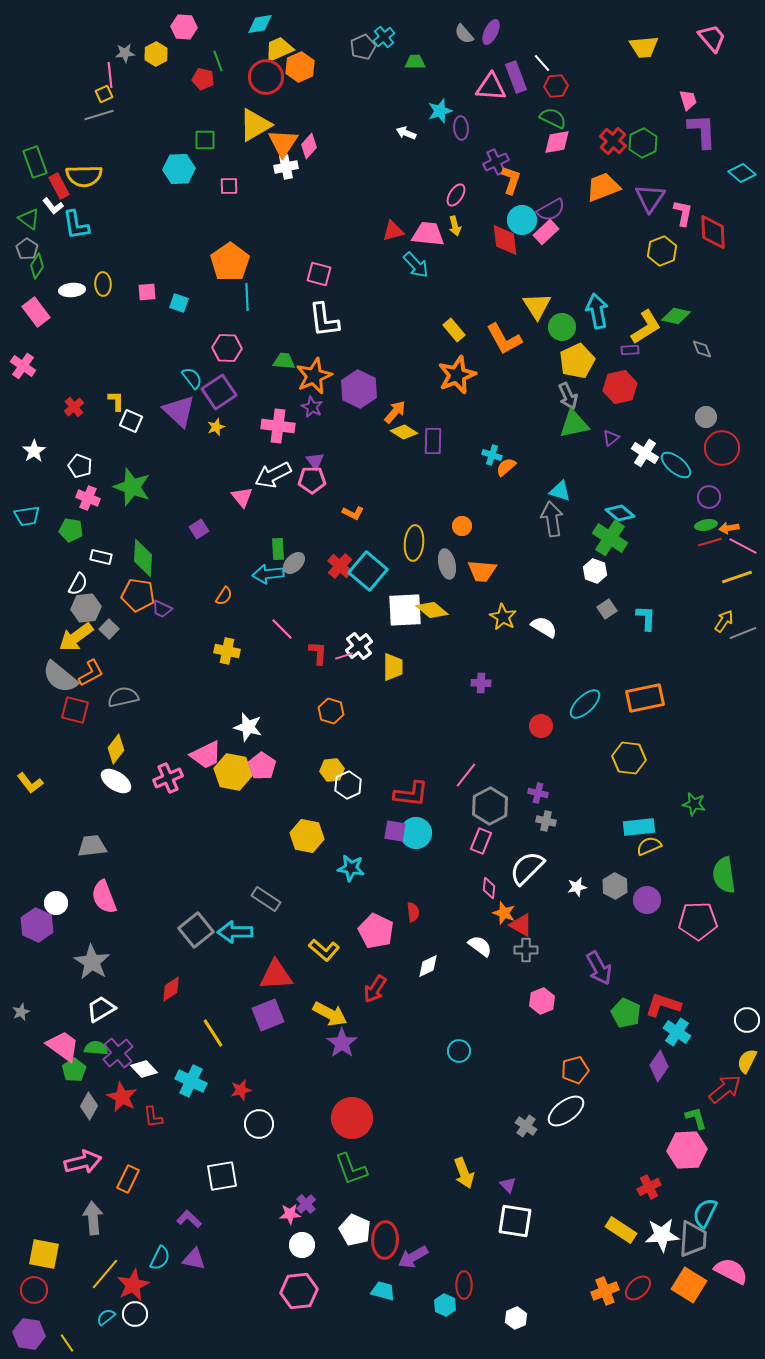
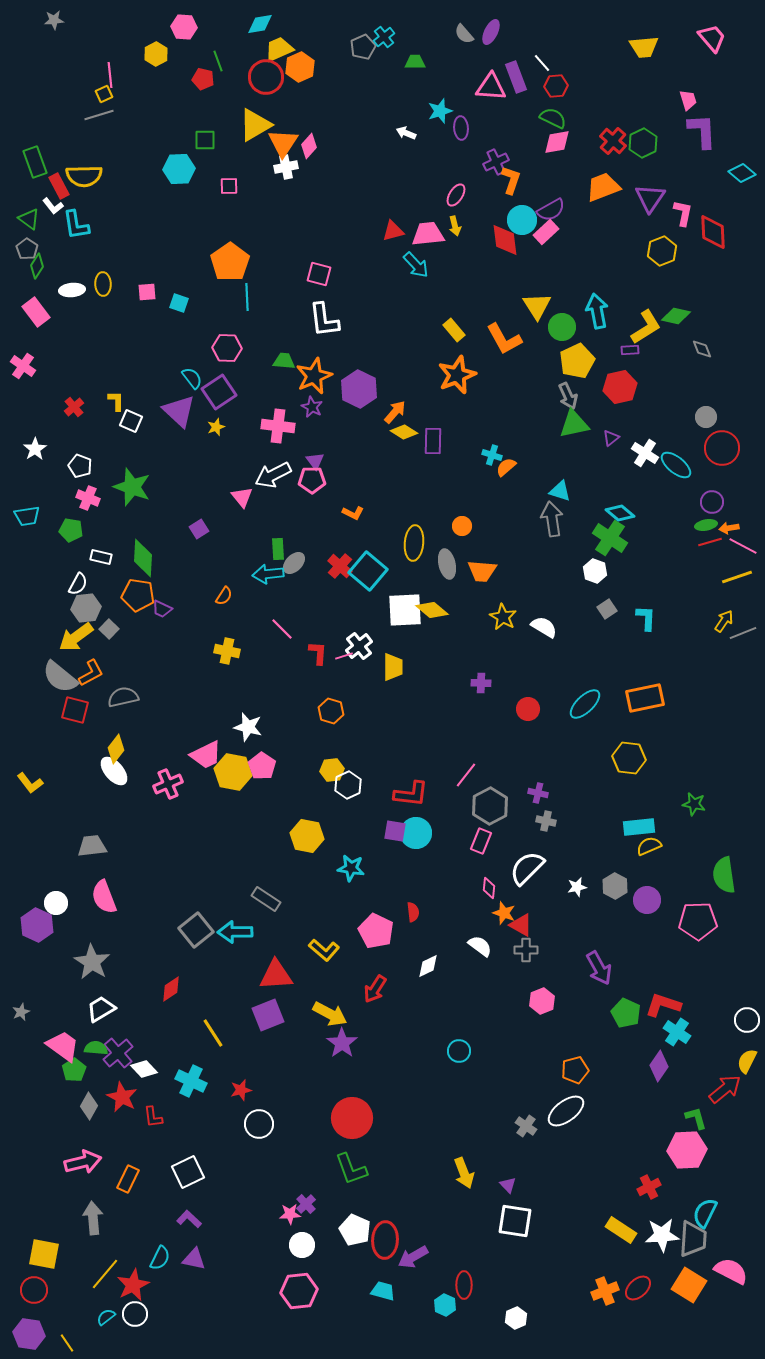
gray star at (125, 53): moved 71 px left, 33 px up
pink trapezoid at (428, 234): rotated 12 degrees counterclockwise
white star at (34, 451): moved 1 px right, 2 px up
purple circle at (709, 497): moved 3 px right, 5 px down
red circle at (541, 726): moved 13 px left, 17 px up
pink cross at (168, 778): moved 6 px down
white ellipse at (116, 781): moved 2 px left, 10 px up; rotated 16 degrees clockwise
white square at (222, 1176): moved 34 px left, 4 px up; rotated 16 degrees counterclockwise
